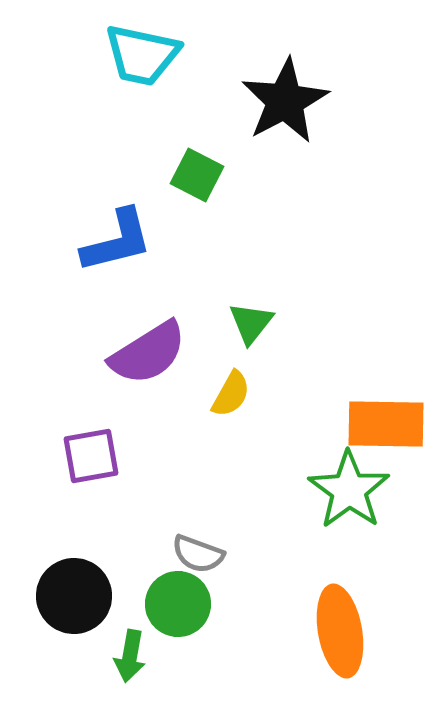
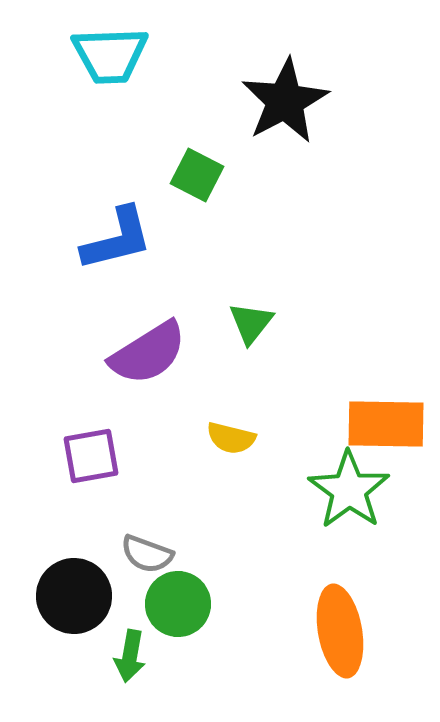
cyan trapezoid: moved 32 px left; rotated 14 degrees counterclockwise
blue L-shape: moved 2 px up
yellow semicircle: moved 44 px down; rotated 75 degrees clockwise
gray semicircle: moved 51 px left
